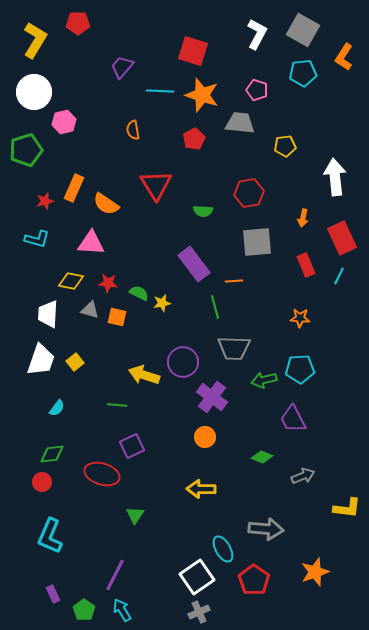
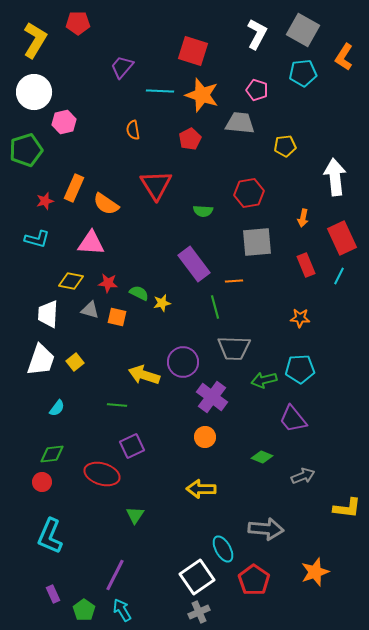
red pentagon at (194, 139): moved 4 px left
purple trapezoid at (293, 419): rotated 12 degrees counterclockwise
